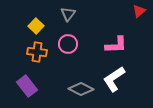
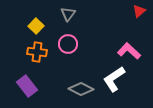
pink L-shape: moved 13 px right, 6 px down; rotated 135 degrees counterclockwise
